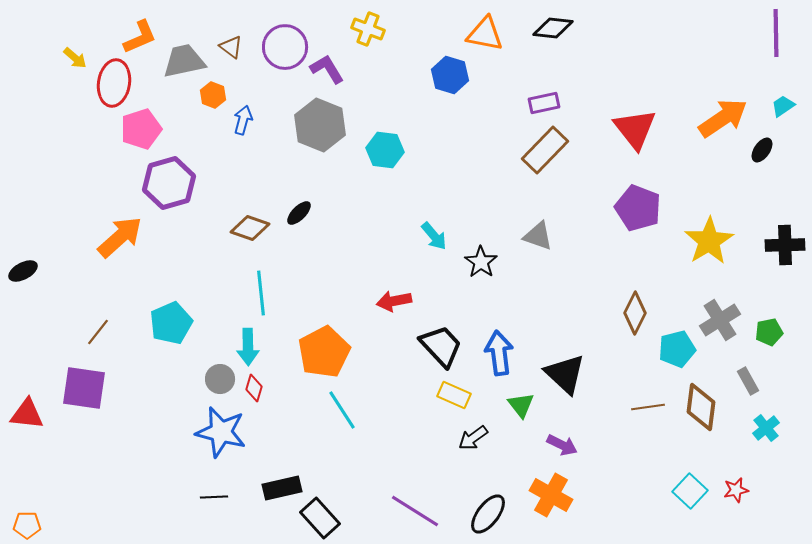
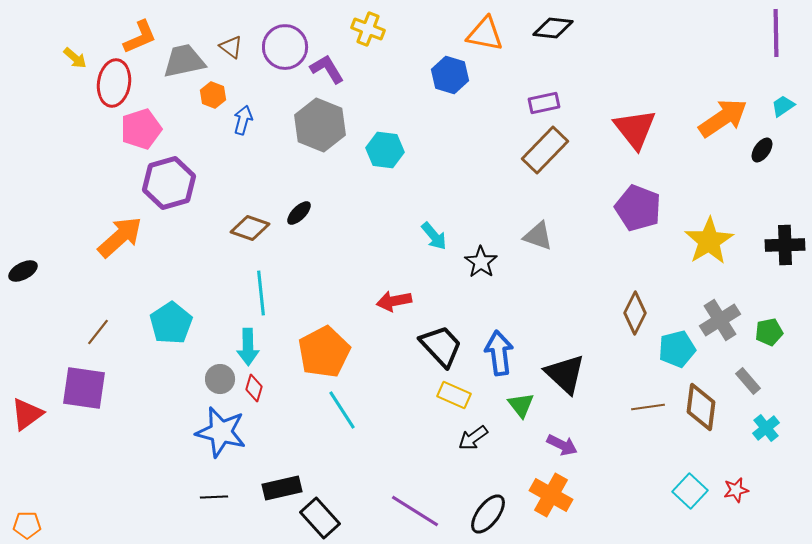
cyan pentagon at (171, 323): rotated 9 degrees counterclockwise
gray rectangle at (748, 381): rotated 12 degrees counterclockwise
red triangle at (27, 414): rotated 42 degrees counterclockwise
